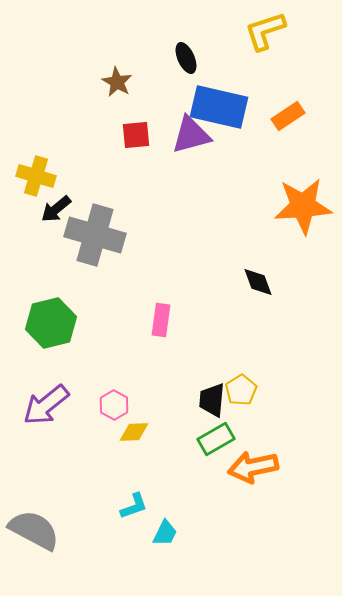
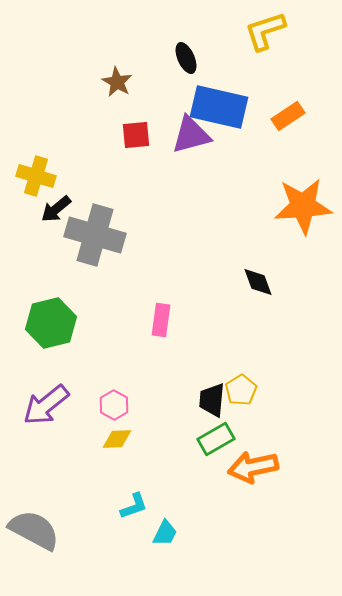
yellow diamond: moved 17 px left, 7 px down
